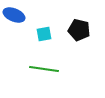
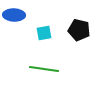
blue ellipse: rotated 20 degrees counterclockwise
cyan square: moved 1 px up
